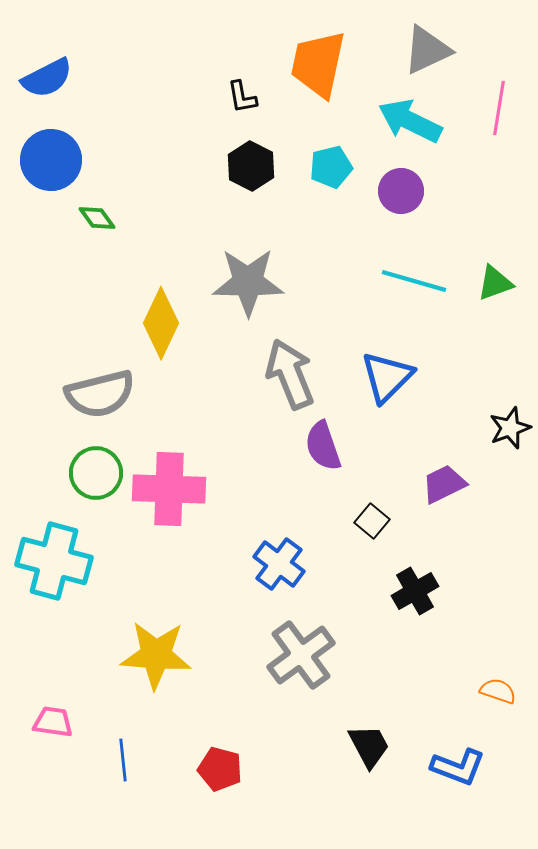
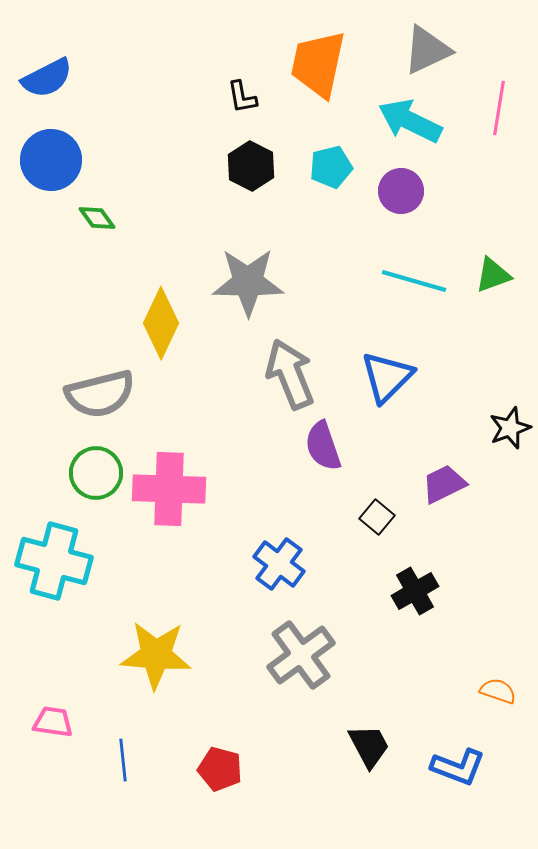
green triangle: moved 2 px left, 8 px up
black square: moved 5 px right, 4 px up
